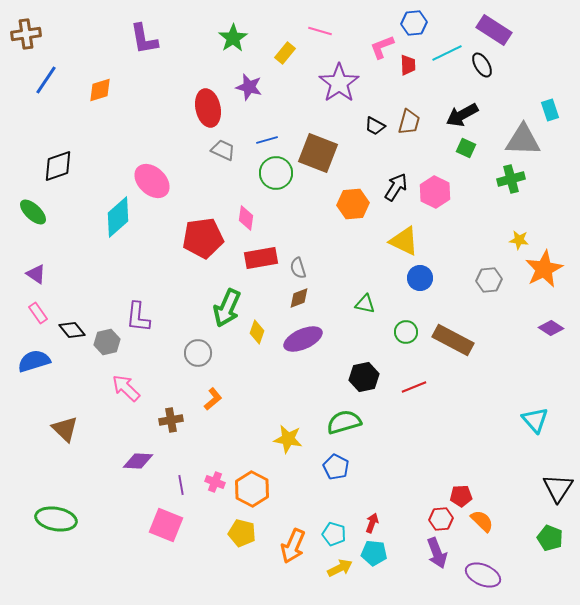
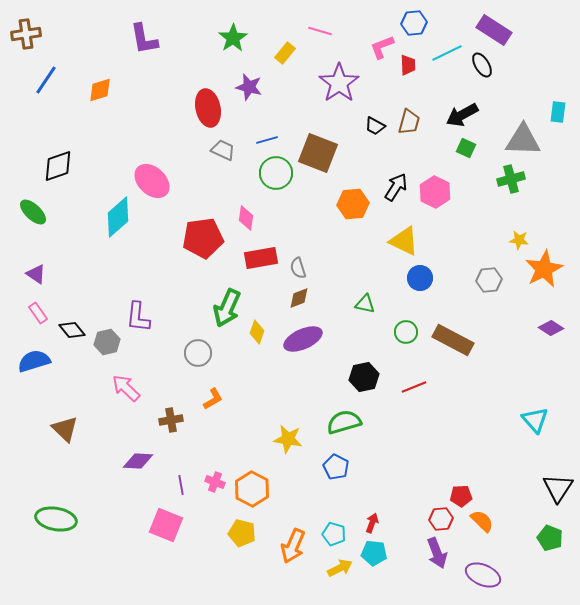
cyan rectangle at (550, 110): moved 8 px right, 2 px down; rotated 25 degrees clockwise
orange L-shape at (213, 399): rotated 10 degrees clockwise
